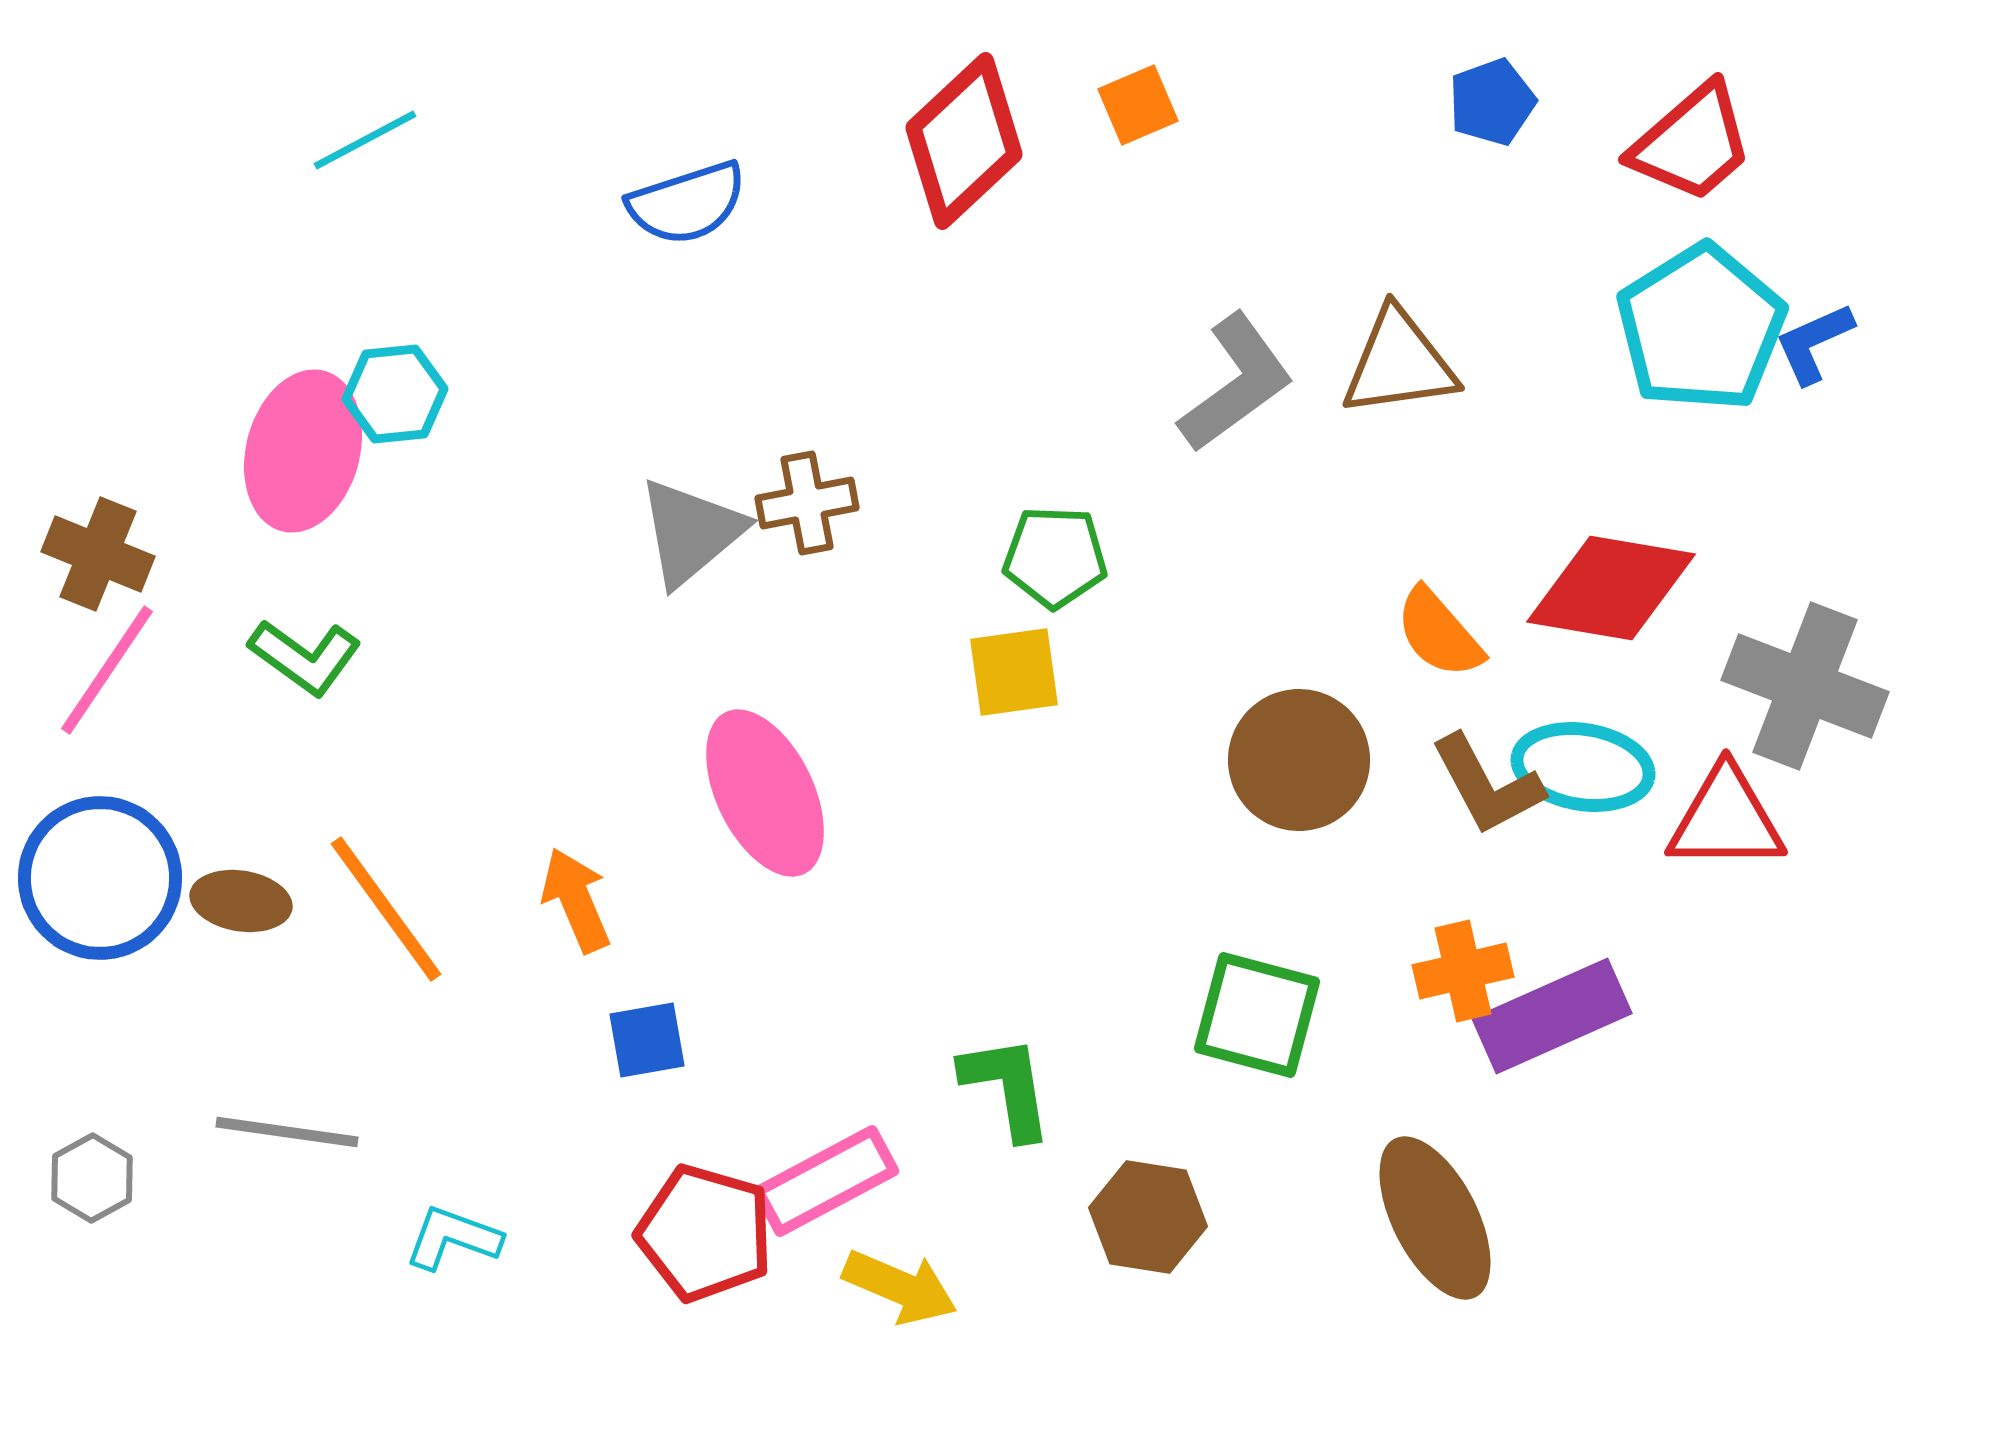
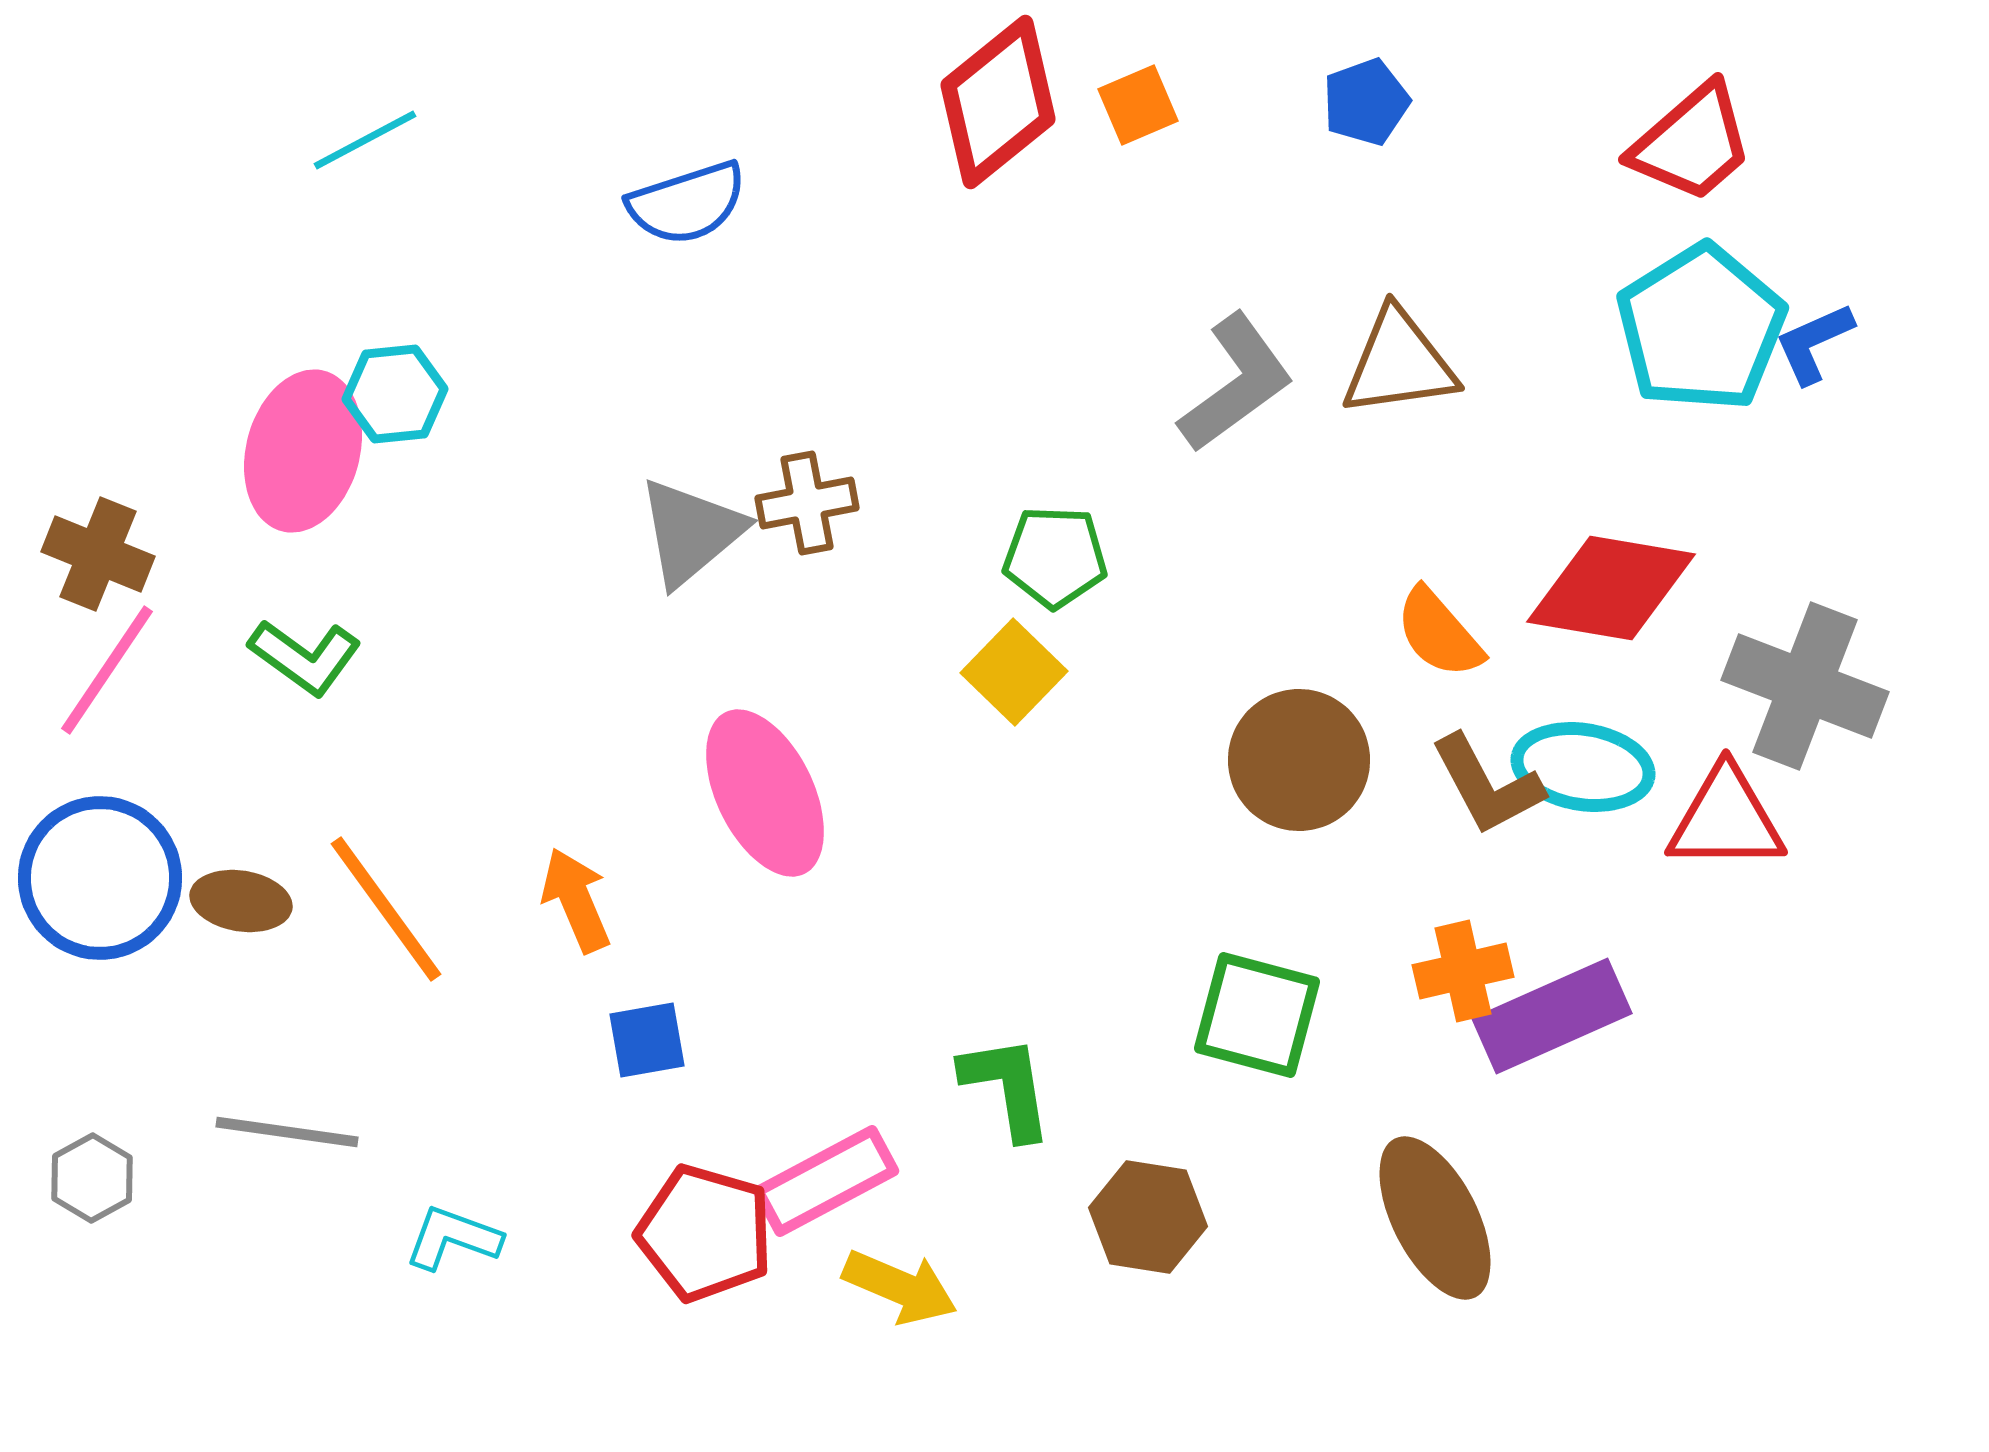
blue pentagon at (1492, 102): moved 126 px left
red diamond at (964, 141): moved 34 px right, 39 px up; rotated 4 degrees clockwise
yellow square at (1014, 672): rotated 38 degrees counterclockwise
